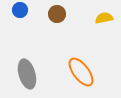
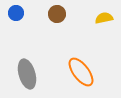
blue circle: moved 4 px left, 3 px down
